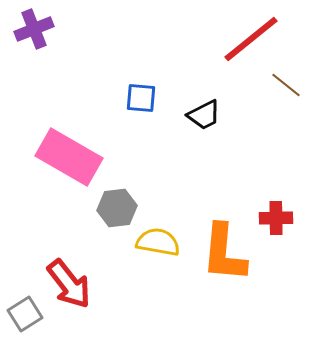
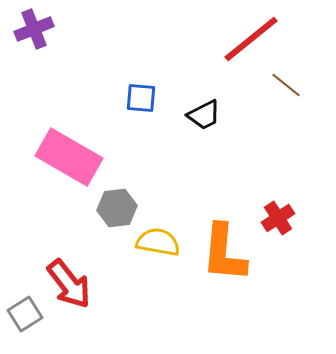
red cross: moved 2 px right; rotated 32 degrees counterclockwise
